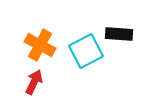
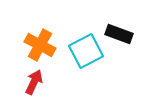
black rectangle: rotated 16 degrees clockwise
